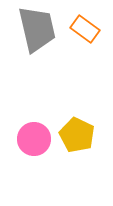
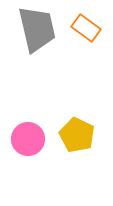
orange rectangle: moved 1 px right, 1 px up
pink circle: moved 6 px left
